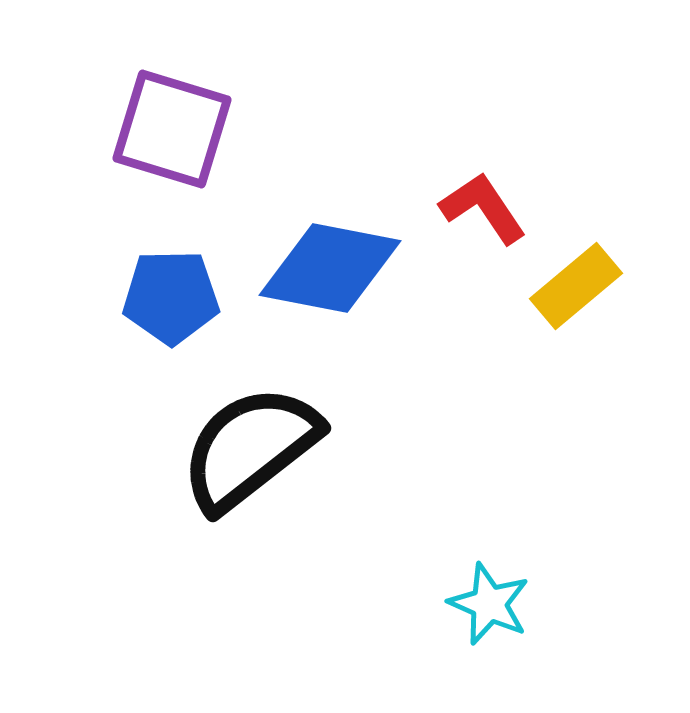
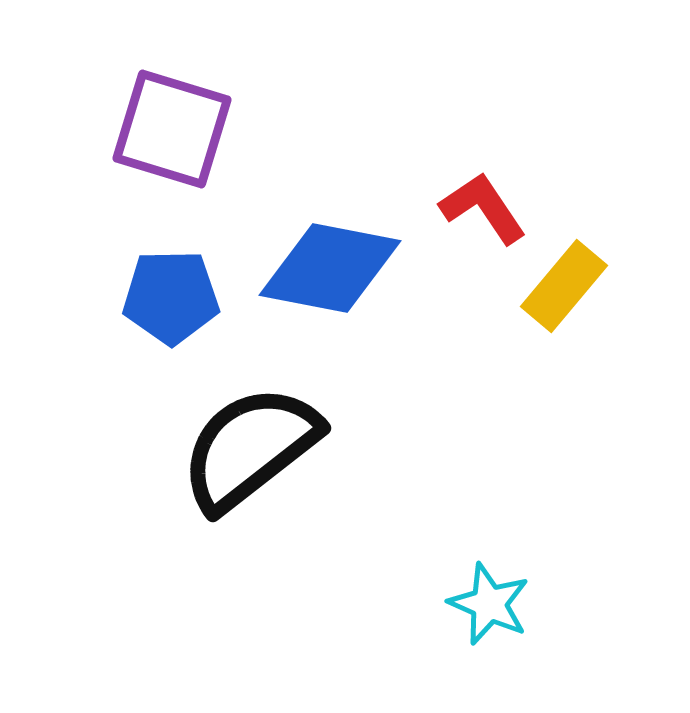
yellow rectangle: moved 12 px left; rotated 10 degrees counterclockwise
